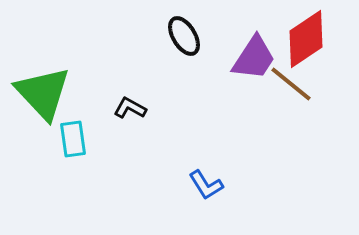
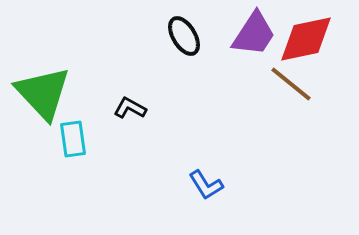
red diamond: rotated 22 degrees clockwise
purple trapezoid: moved 24 px up
